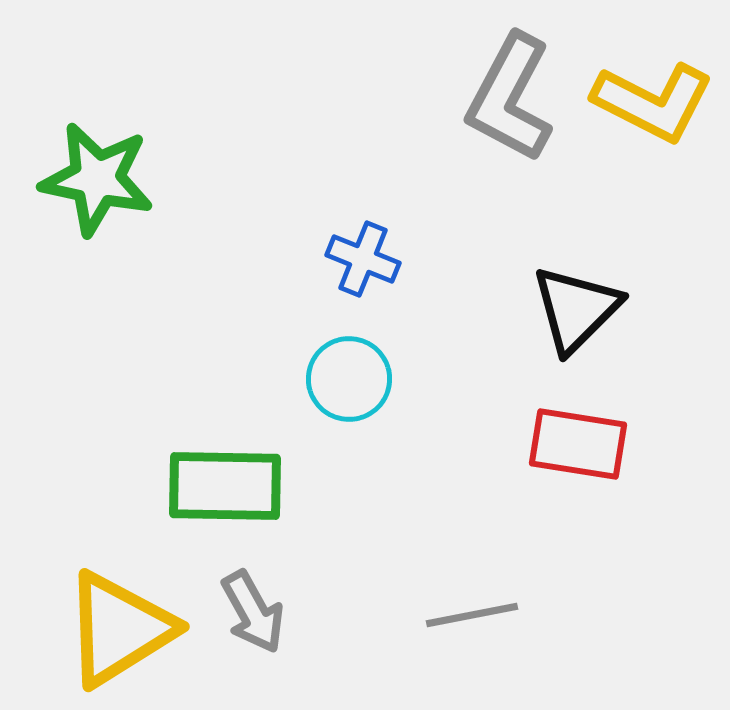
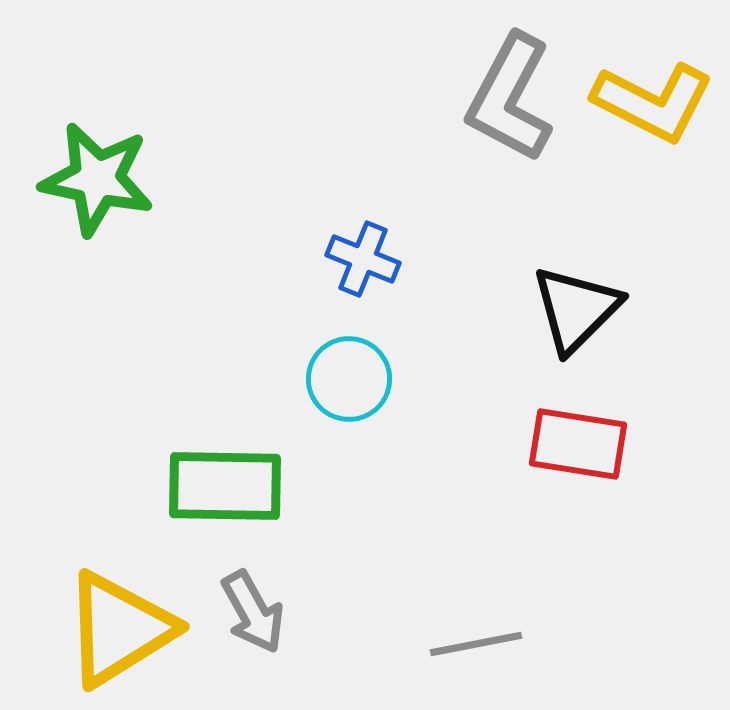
gray line: moved 4 px right, 29 px down
